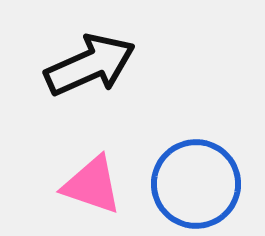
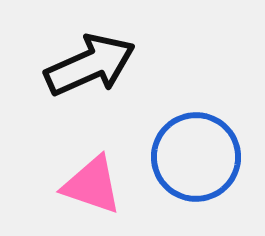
blue circle: moved 27 px up
